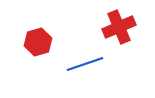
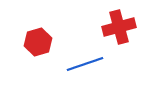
red cross: rotated 8 degrees clockwise
